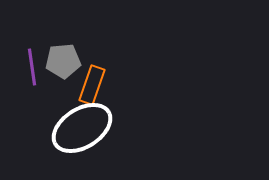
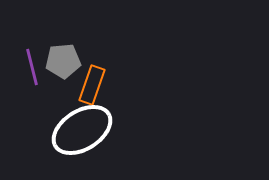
purple line: rotated 6 degrees counterclockwise
white ellipse: moved 2 px down
